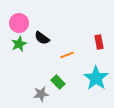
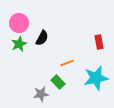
black semicircle: rotated 98 degrees counterclockwise
orange line: moved 8 px down
cyan star: rotated 25 degrees clockwise
